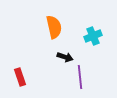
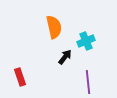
cyan cross: moved 7 px left, 5 px down
black arrow: rotated 70 degrees counterclockwise
purple line: moved 8 px right, 5 px down
